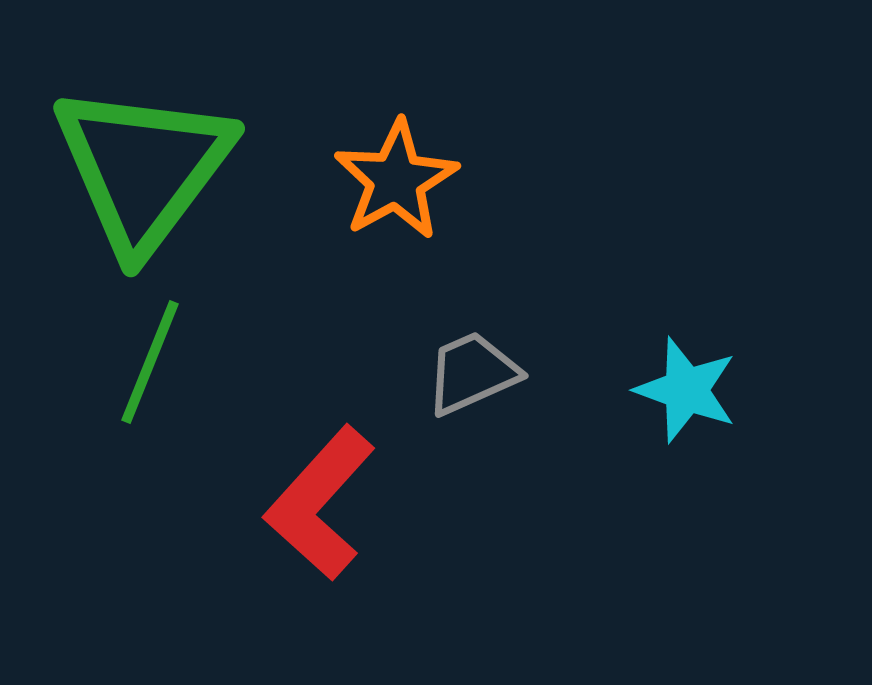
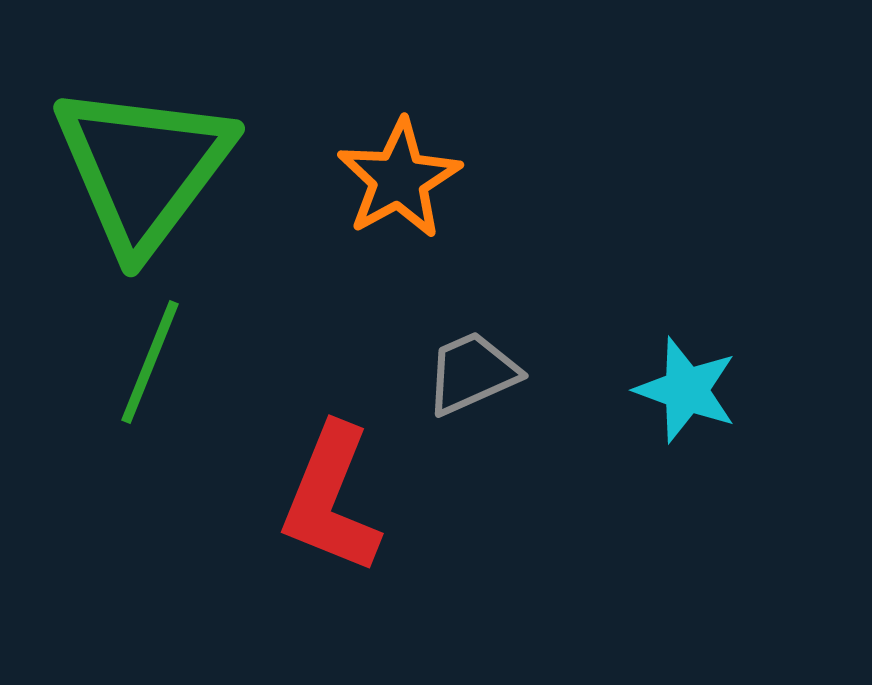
orange star: moved 3 px right, 1 px up
red L-shape: moved 11 px right, 4 px up; rotated 20 degrees counterclockwise
